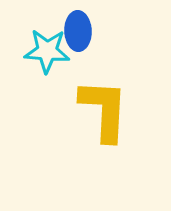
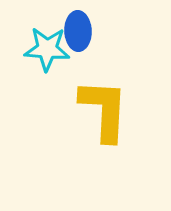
cyan star: moved 2 px up
